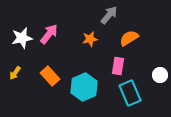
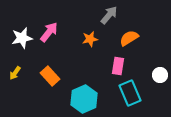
pink arrow: moved 2 px up
cyan hexagon: moved 12 px down
